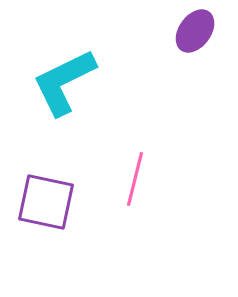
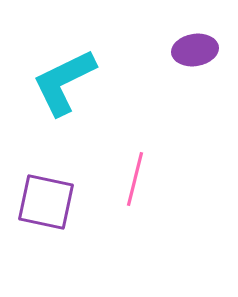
purple ellipse: moved 19 px down; rotated 45 degrees clockwise
